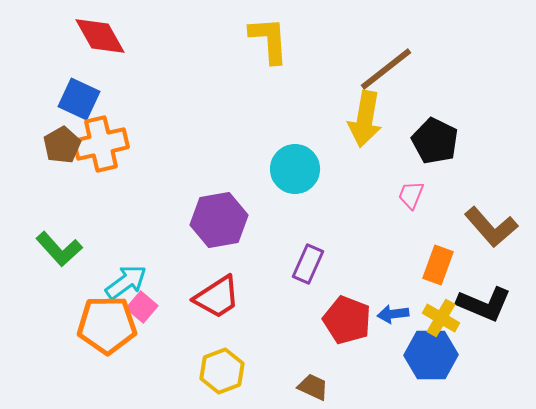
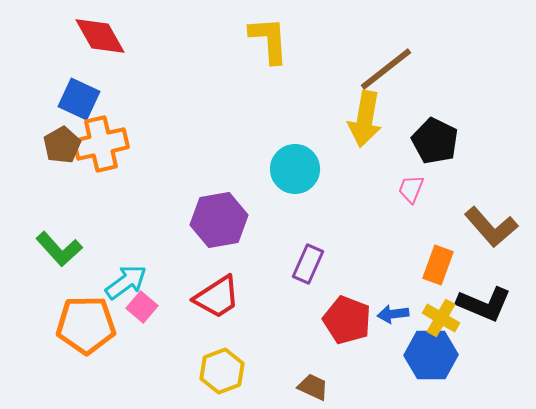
pink trapezoid: moved 6 px up
orange pentagon: moved 21 px left
